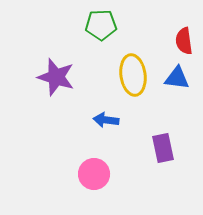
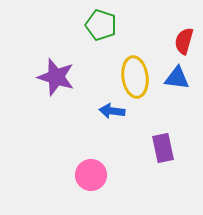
green pentagon: rotated 20 degrees clockwise
red semicircle: rotated 24 degrees clockwise
yellow ellipse: moved 2 px right, 2 px down
blue arrow: moved 6 px right, 9 px up
pink circle: moved 3 px left, 1 px down
